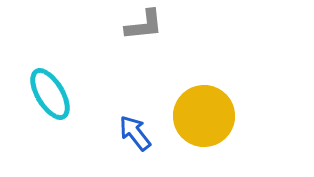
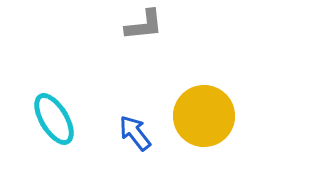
cyan ellipse: moved 4 px right, 25 px down
